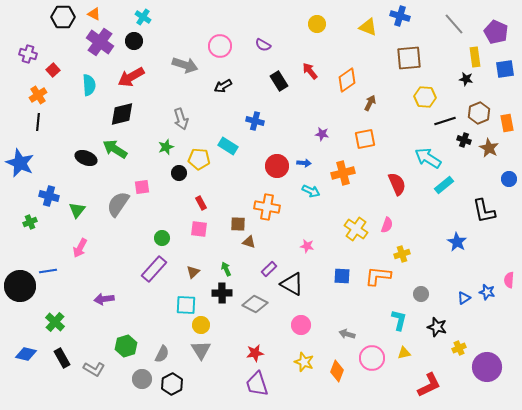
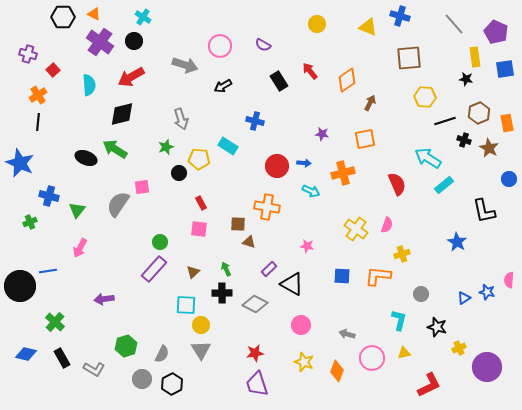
green circle at (162, 238): moved 2 px left, 4 px down
